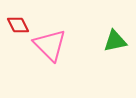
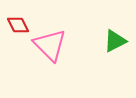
green triangle: rotated 15 degrees counterclockwise
